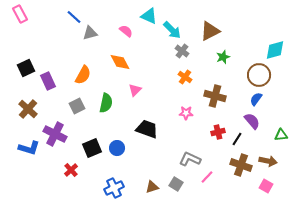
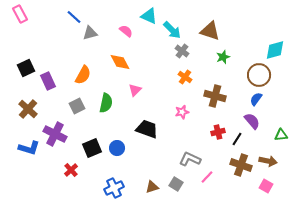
brown triangle at (210, 31): rotated 45 degrees clockwise
pink star at (186, 113): moved 4 px left, 1 px up; rotated 16 degrees counterclockwise
